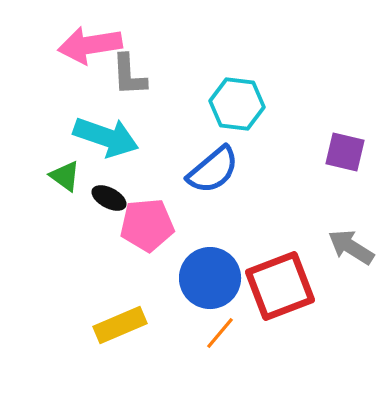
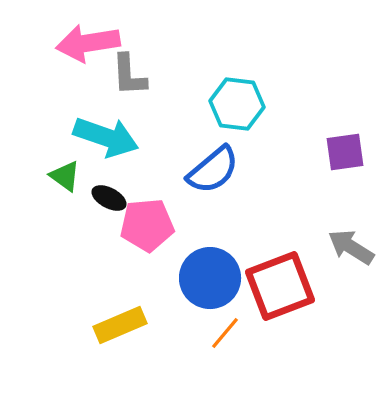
pink arrow: moved 2 px left, 2 px up
purple square: rotated 21 degrees counterclockwise
orange line: moved 5 px right
